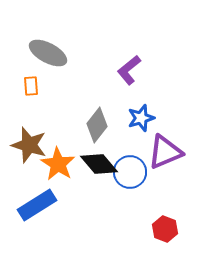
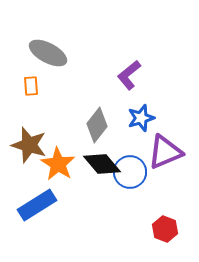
purple L-shape: moved 5 px down
black diamond: moved 3 px right
